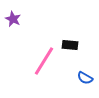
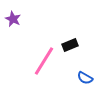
black rectangle: rotated 28 degrees counterclockwise
